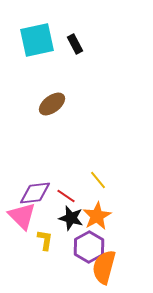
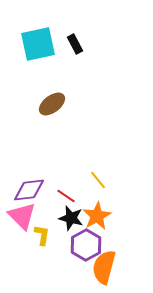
cyan square: moved 1 px right, 4 px down
purple diamond: moved 6 px left, 3 px up
yellow L-shape: moved 3 px left, 5 px up
purple hexagon: moved 3 px left, 2 px up
